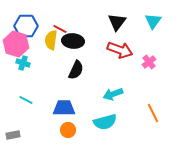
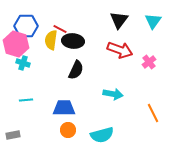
black triangle: moved 2 px right, 2 px up
cyan arrow: rotated 150 degrees counterclockwise
cyan line: rotated 32 degrees counterclockwise
cyan semicircle: moved 3 px left, 13 px down
